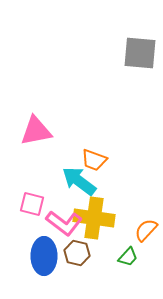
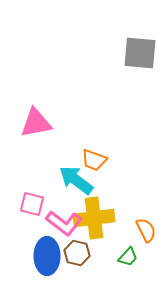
pink triangle: moved 8 px up
cyan arrow: moved 3 px left, 1 px up
yellow cross: rotated 15 degrees counterclockwise
orange semicircle: rotated 110 degrees clockwise
blue ellipse: moved 3 px right
